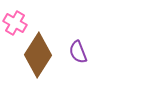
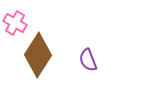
purple semicircle: moved 10 px right, 8 px down
